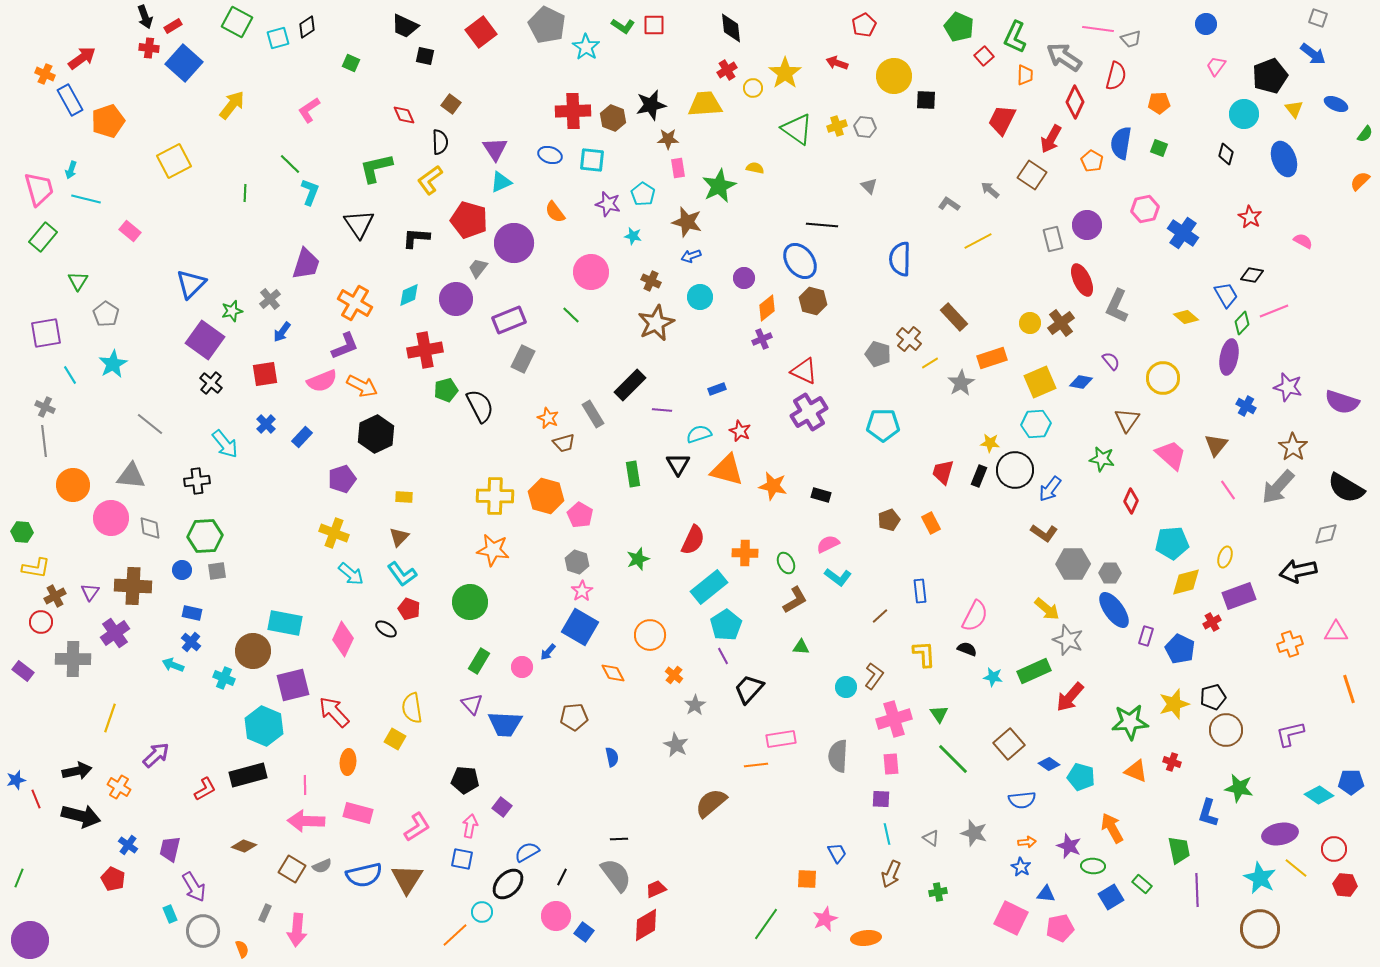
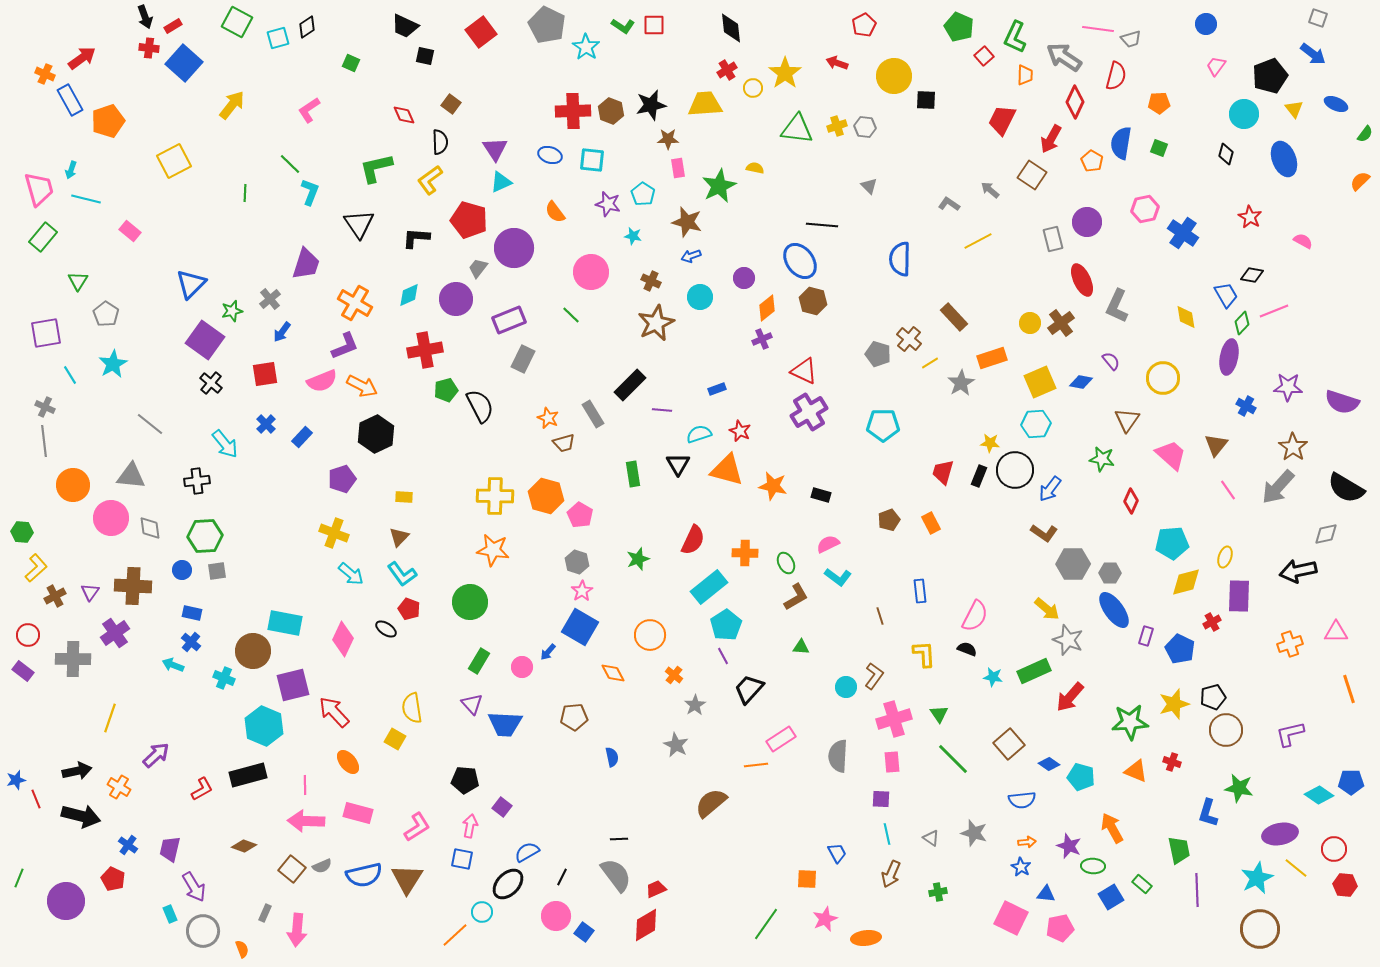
brown hexagon at (613, 118): moved 2 px left, 7 px up
green triangle at (797, 129): rotated 28 degrees counterclockwise
purple circle at (1087, 225): moved 3 px up
purple circle at (514, 243): moved 5 px down
yellow diamond at (1186, 317): rotated 40 degrees clockwise
purple star at (1288, 387): rotated 12 degrees counterclockwise
yellow L-shape at (36, 568): rotated 52 degrees counterclockwise
purple rectangle at (1239, 596): rotated 68 degrees counterclockwise
brown L-shape at (795, 600): moved 1 px right, 3 px up
brown line at (880, 616): rotated 66 degrees counterclockwise
red circle at (41, 622): moved 13 px left, 13 px down
pink rectangle at (781, 739): rotated 24 degrees counterclockwise
orange ellipse at (348, 762): rotated 45 degrees counterclockwise
pink rectangle at (891, 764): moved 1 px right, 2 px up
red L-shape at (205, 789): moved 3 px left
brown square at (292, 869): rotated 8 degrees clockwise
cyan star at (1260, 878): moved 3 px left; rotated 20 degrees clockwise
purple circle at (30, 940): moved 36 px right, 39 px up
